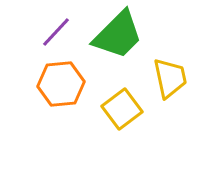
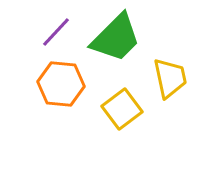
green trapezoid: moved 2 px left, 3 px down
orange hexagon: rotated 12 degrees clockwise
